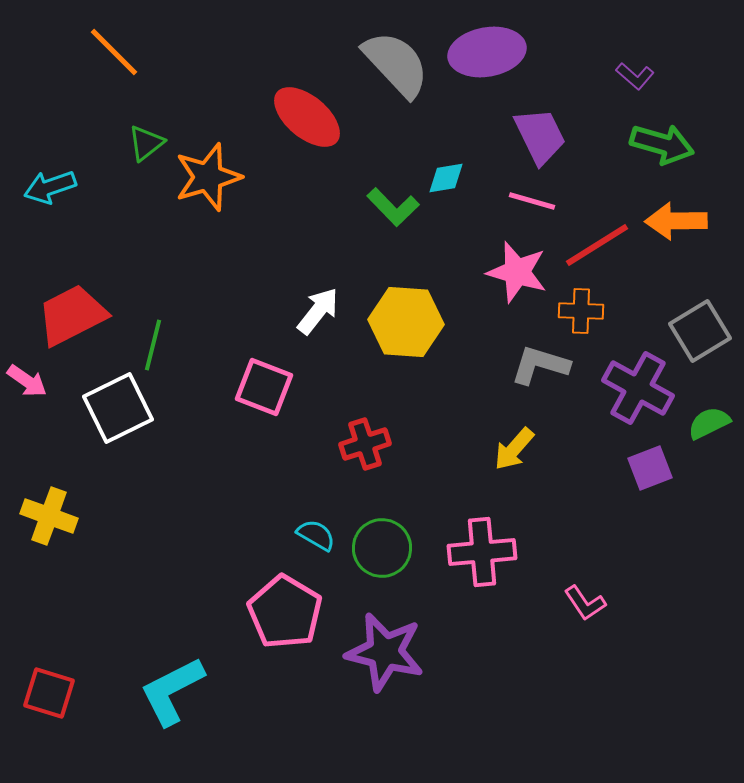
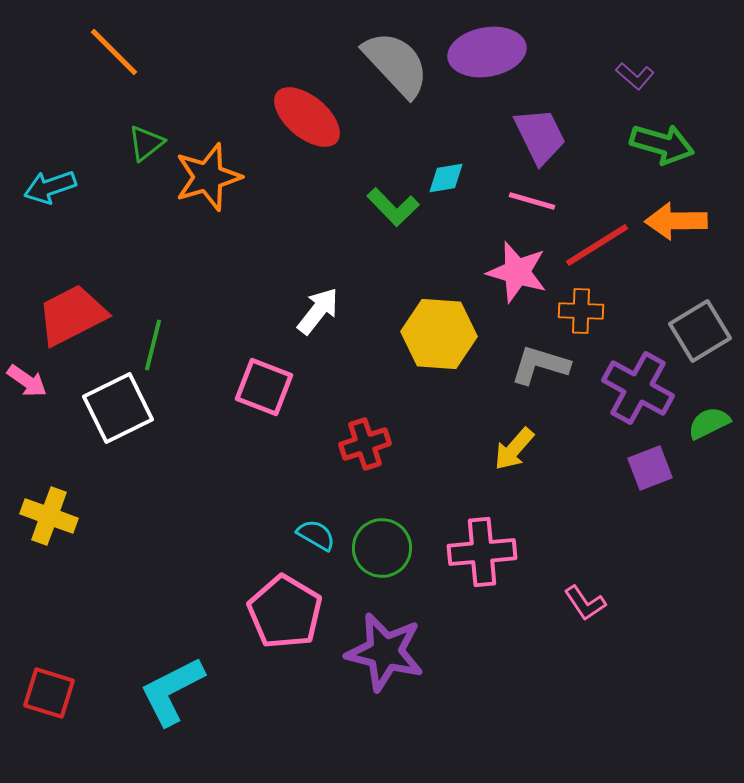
yellow hexagon: moved 33 px right, 12 px down
